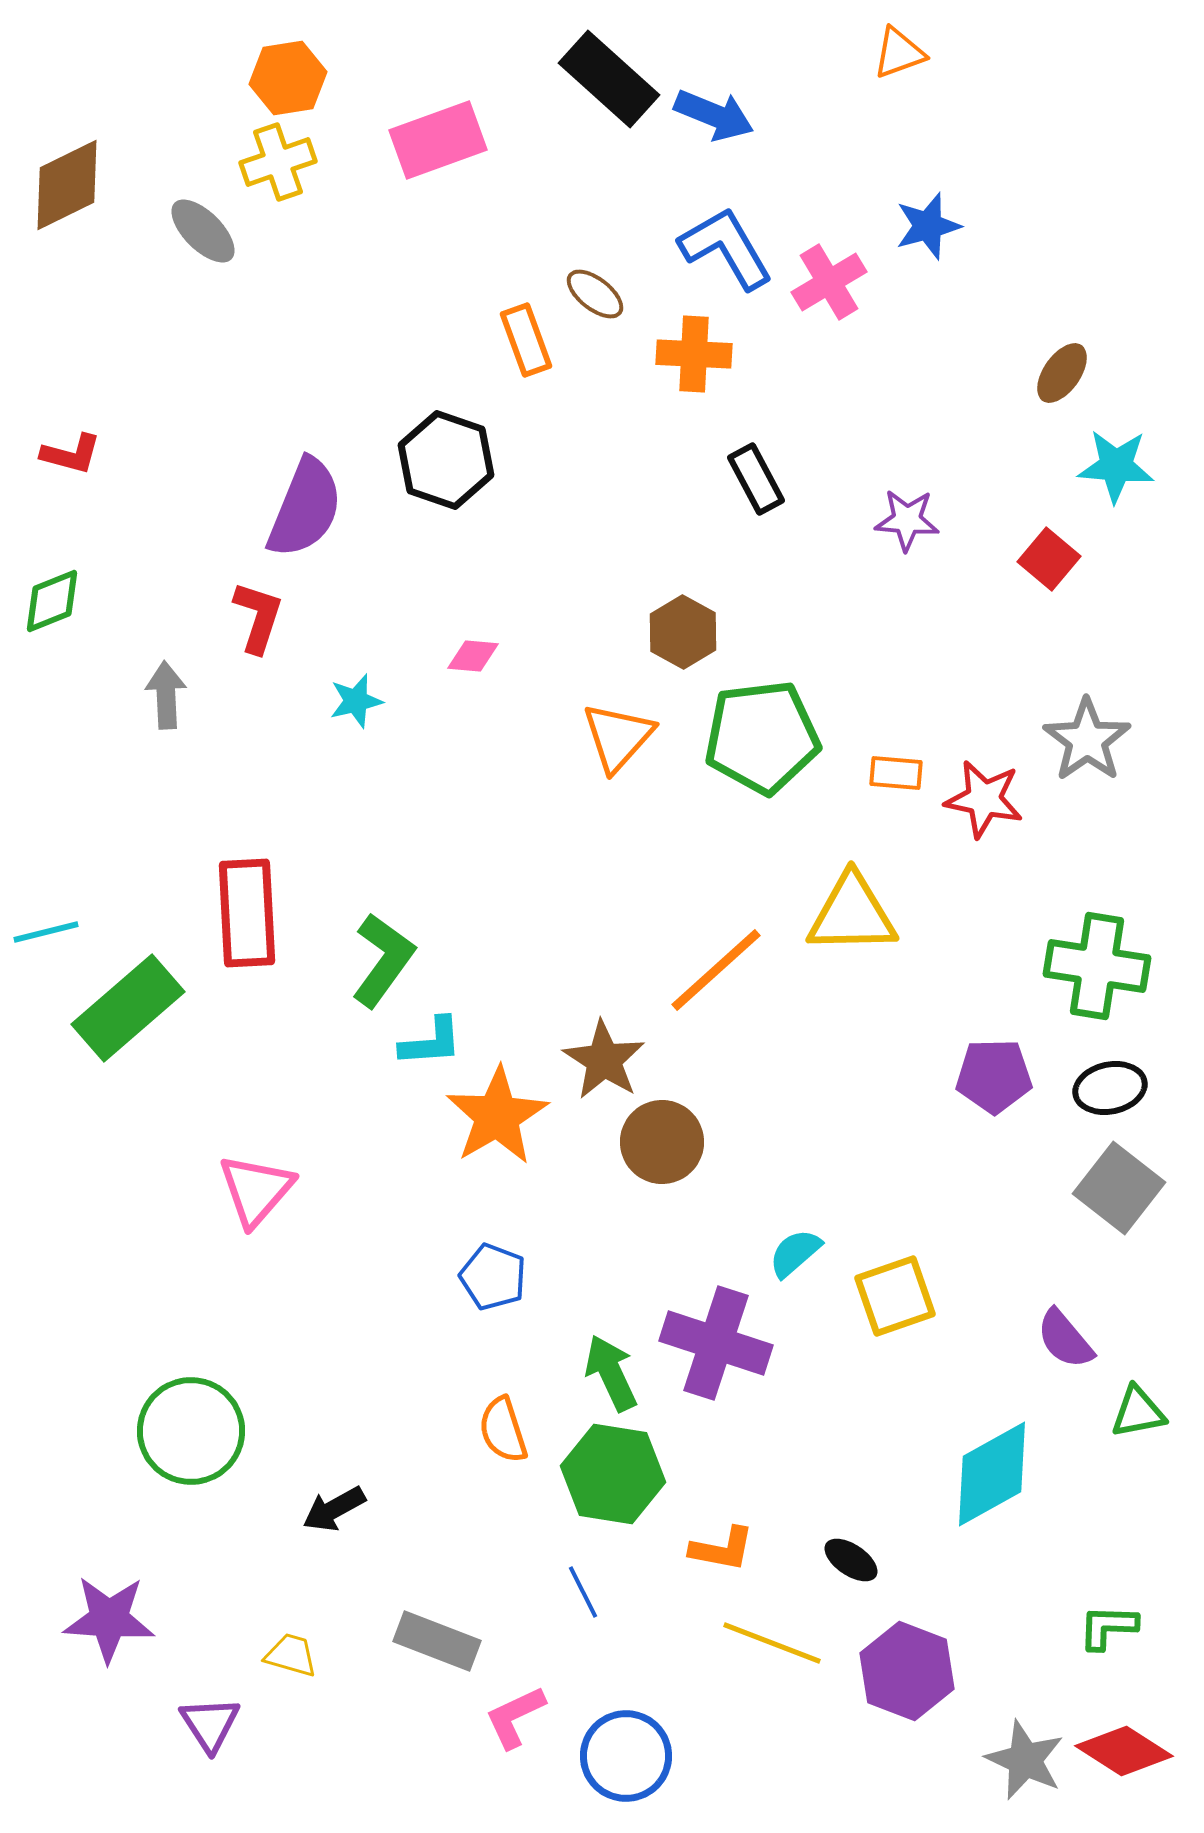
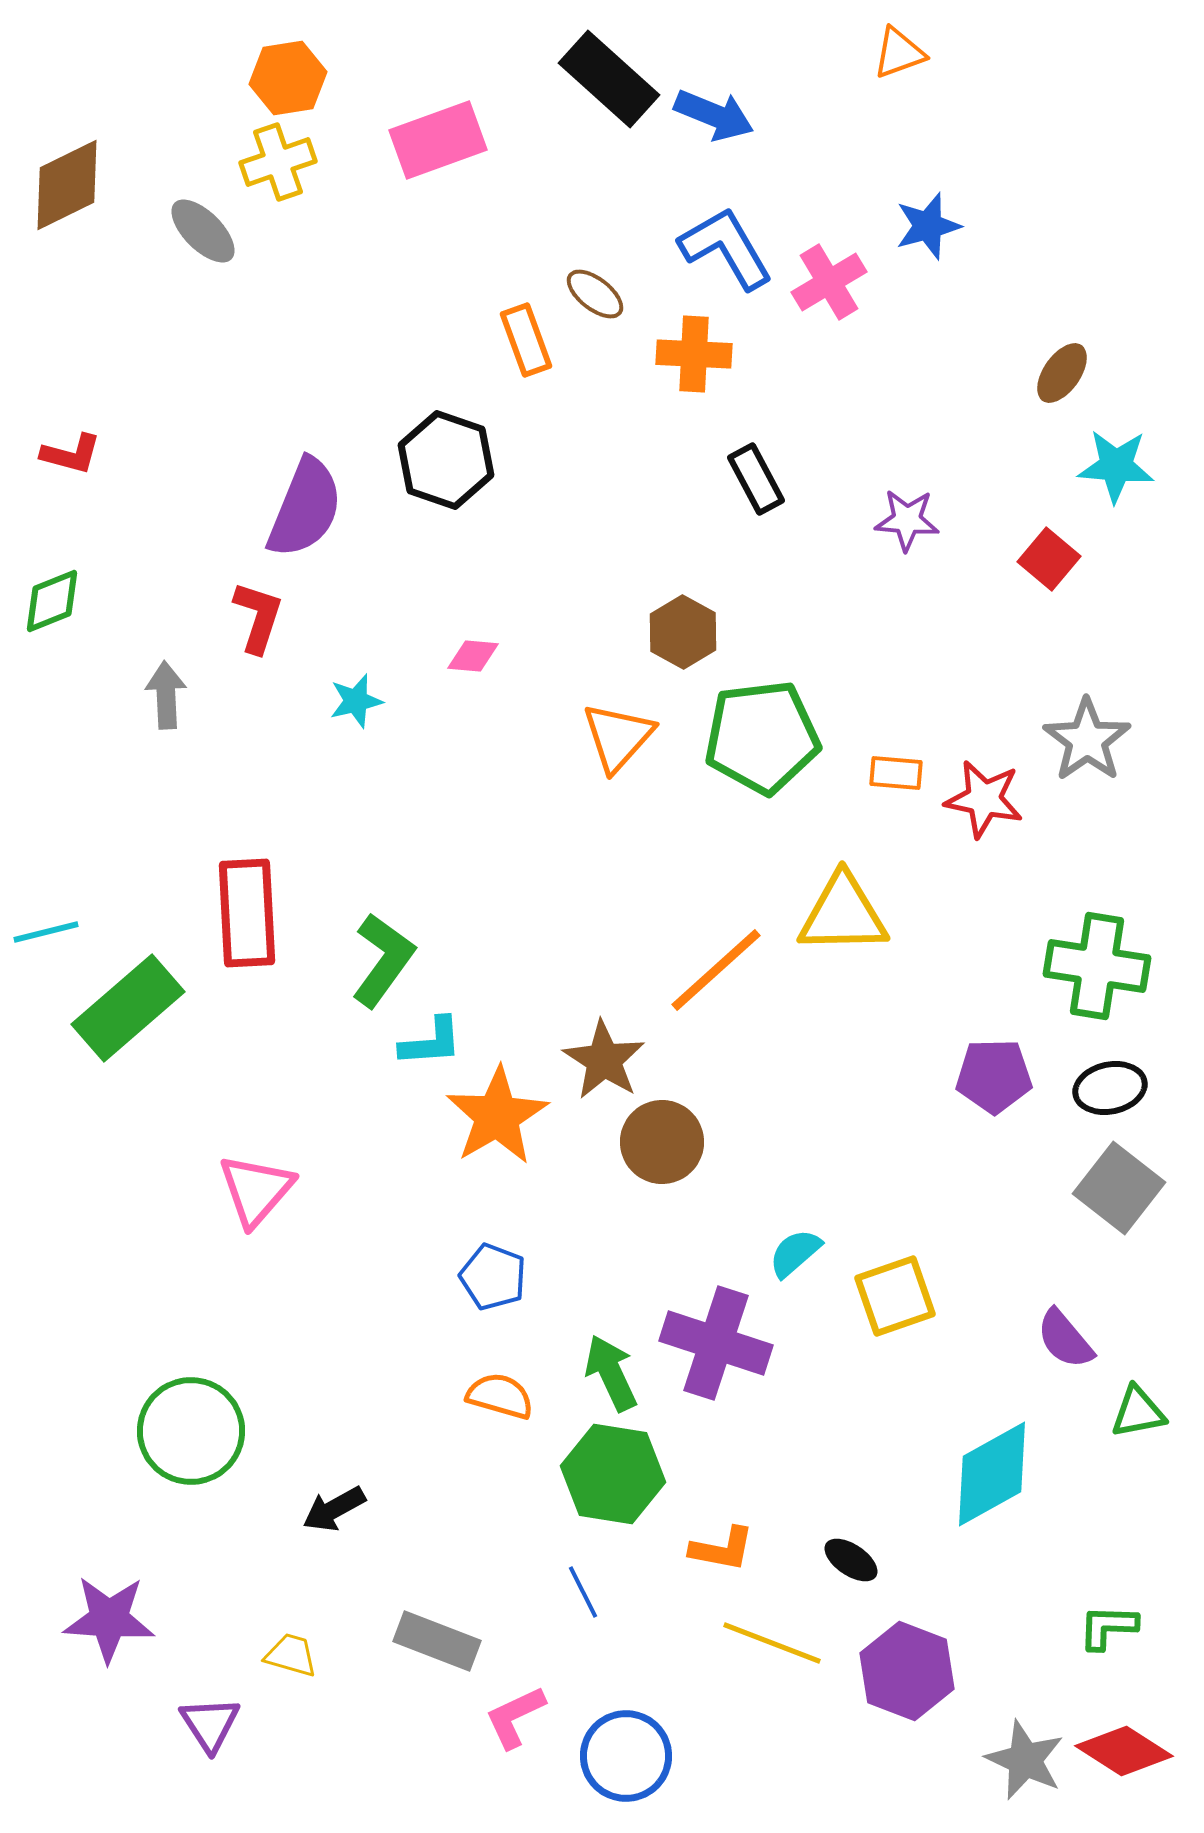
yellow triangle at (852, 914): moved 9 px left
orange semicircle at (503, 1430): moved 3 px left, 34 px up; rotated 124 degrees clockwise
